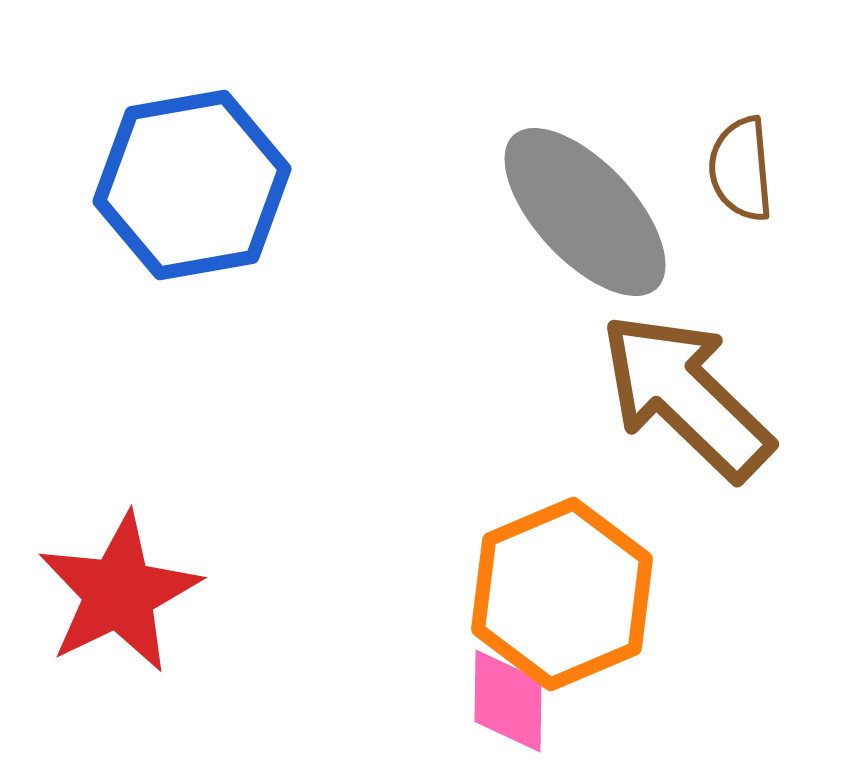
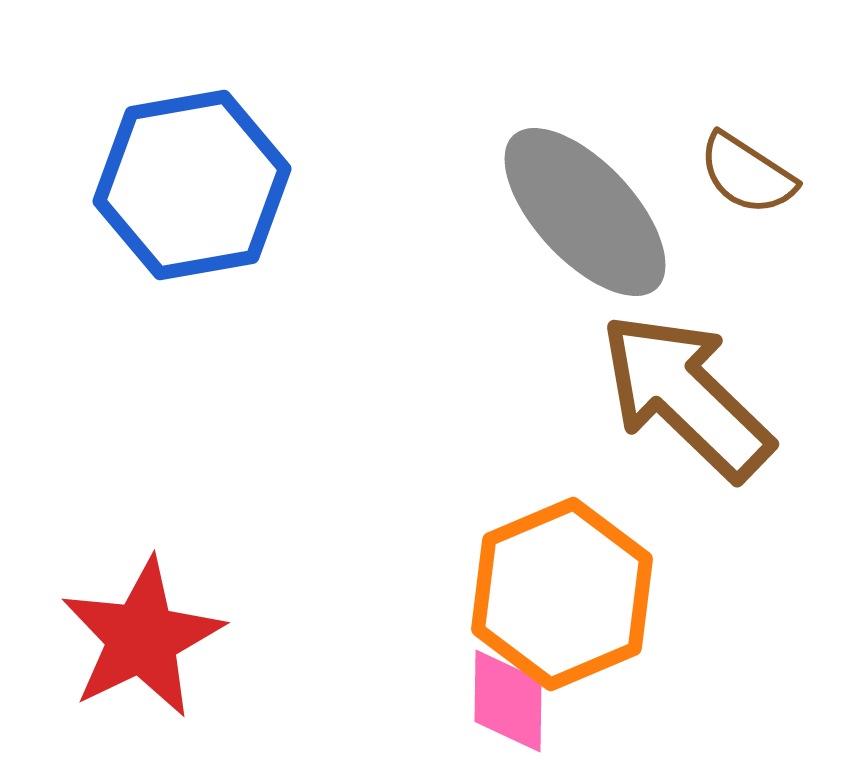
brown semicircle: moved 6 px right, 5 px down; rotated 52 degrees counterclockwise
red star: moved 23 px right, 45 px down
